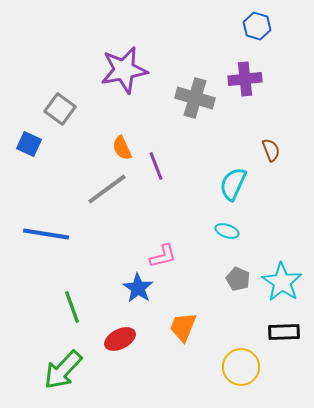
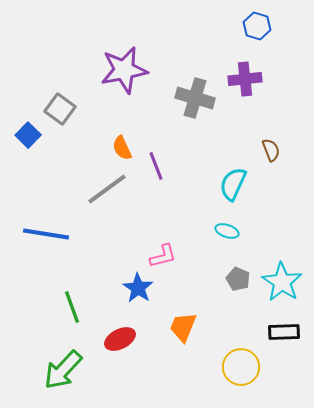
blue square: moved 1 px left, 9 px up; rotated 20 degrees clockwise
